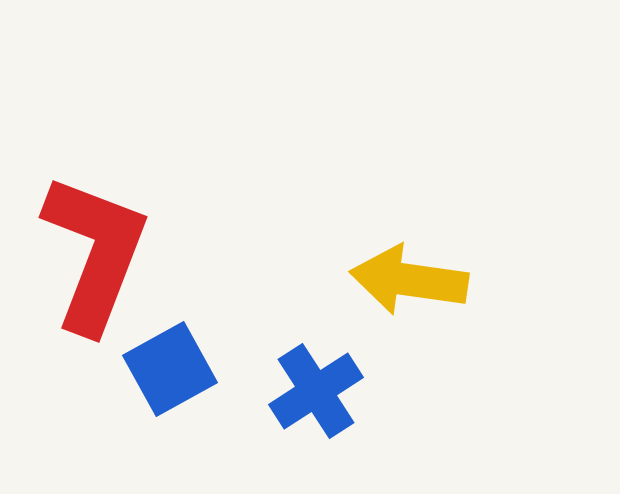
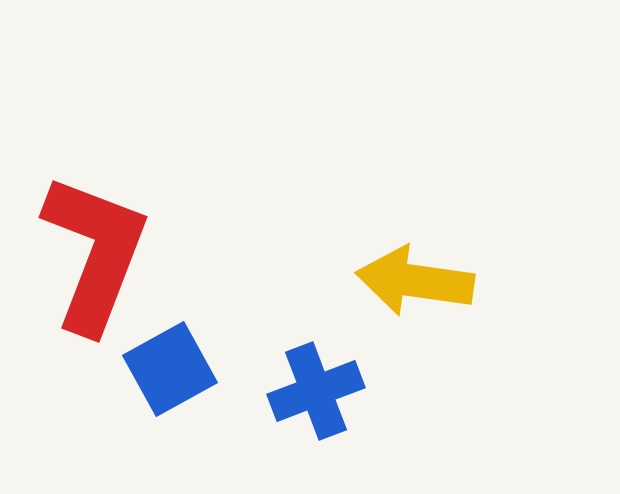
yellow arrow: moved 6 px right, 1 px down
blue cross: rotated 12 degrees clockwise
